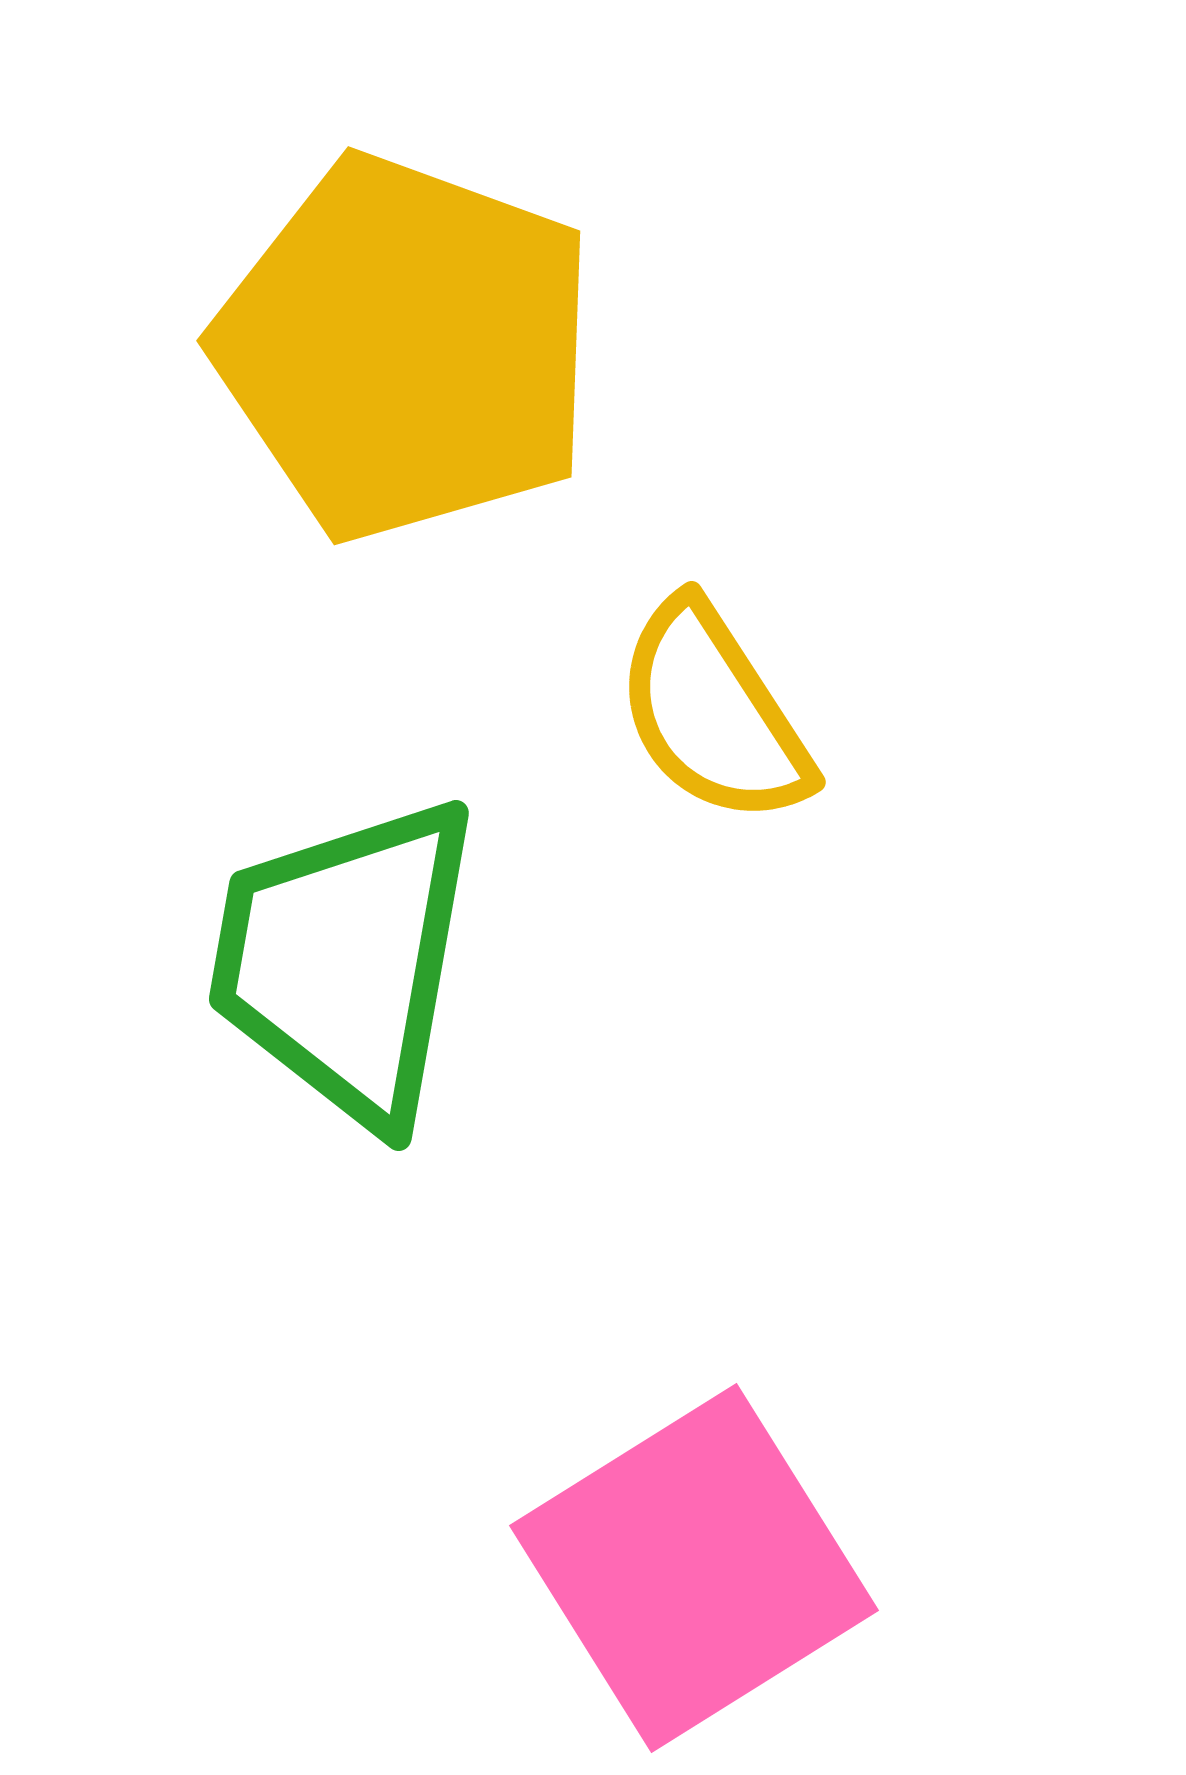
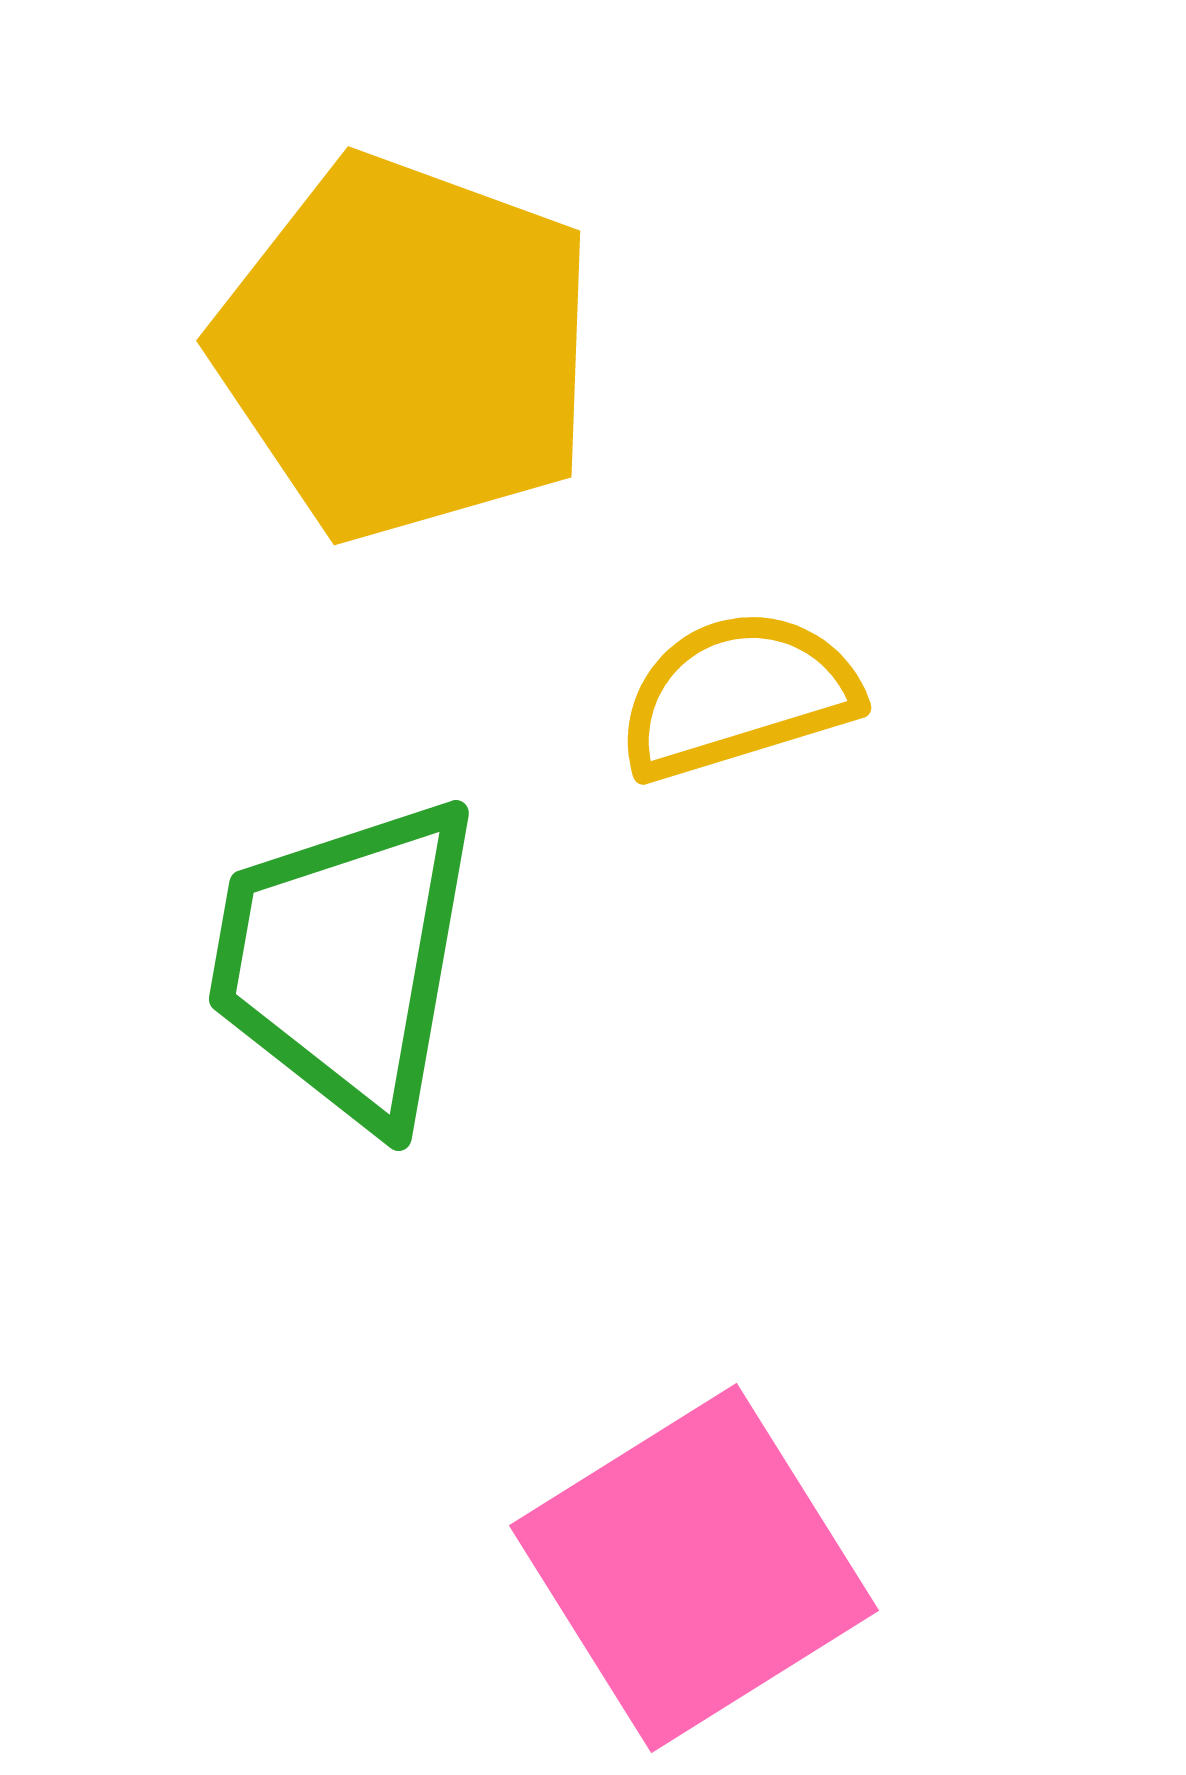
yellow semicircle: moved 25 px right, 18 px up; rotated 106 degrees clockwise
